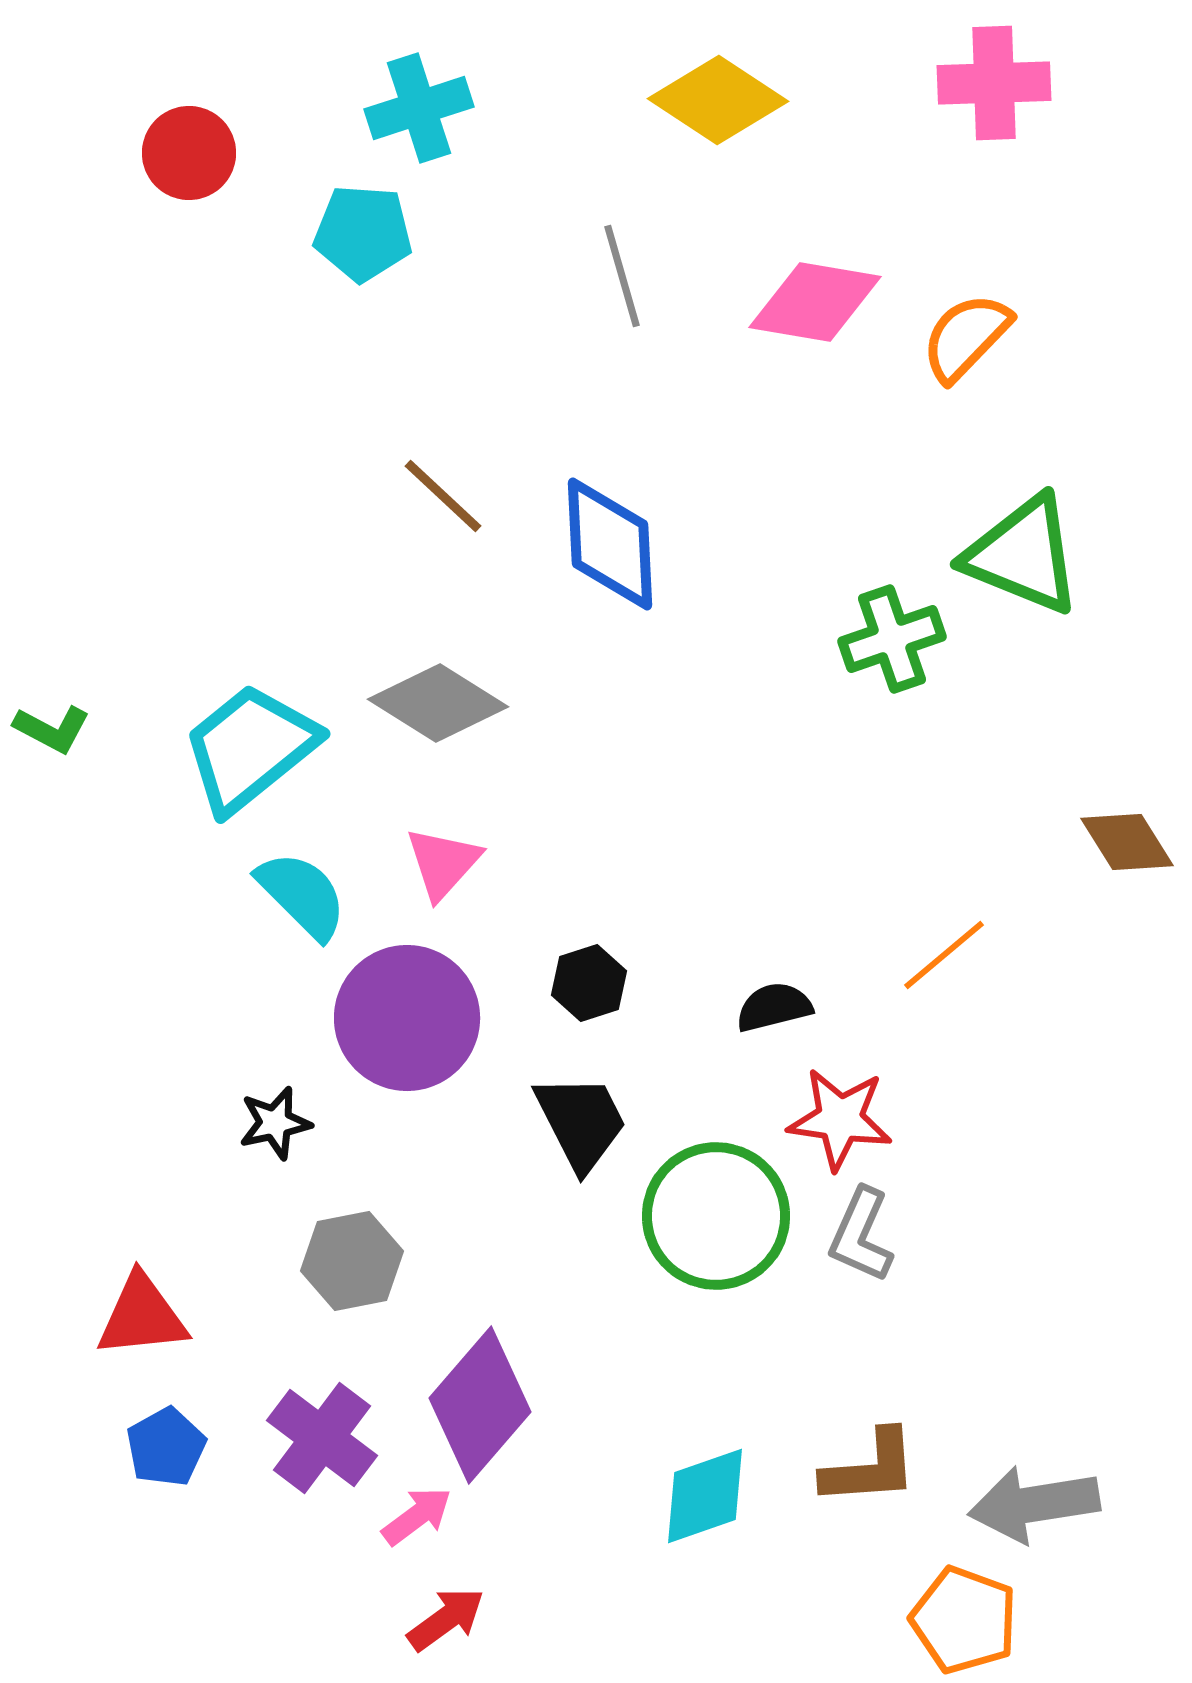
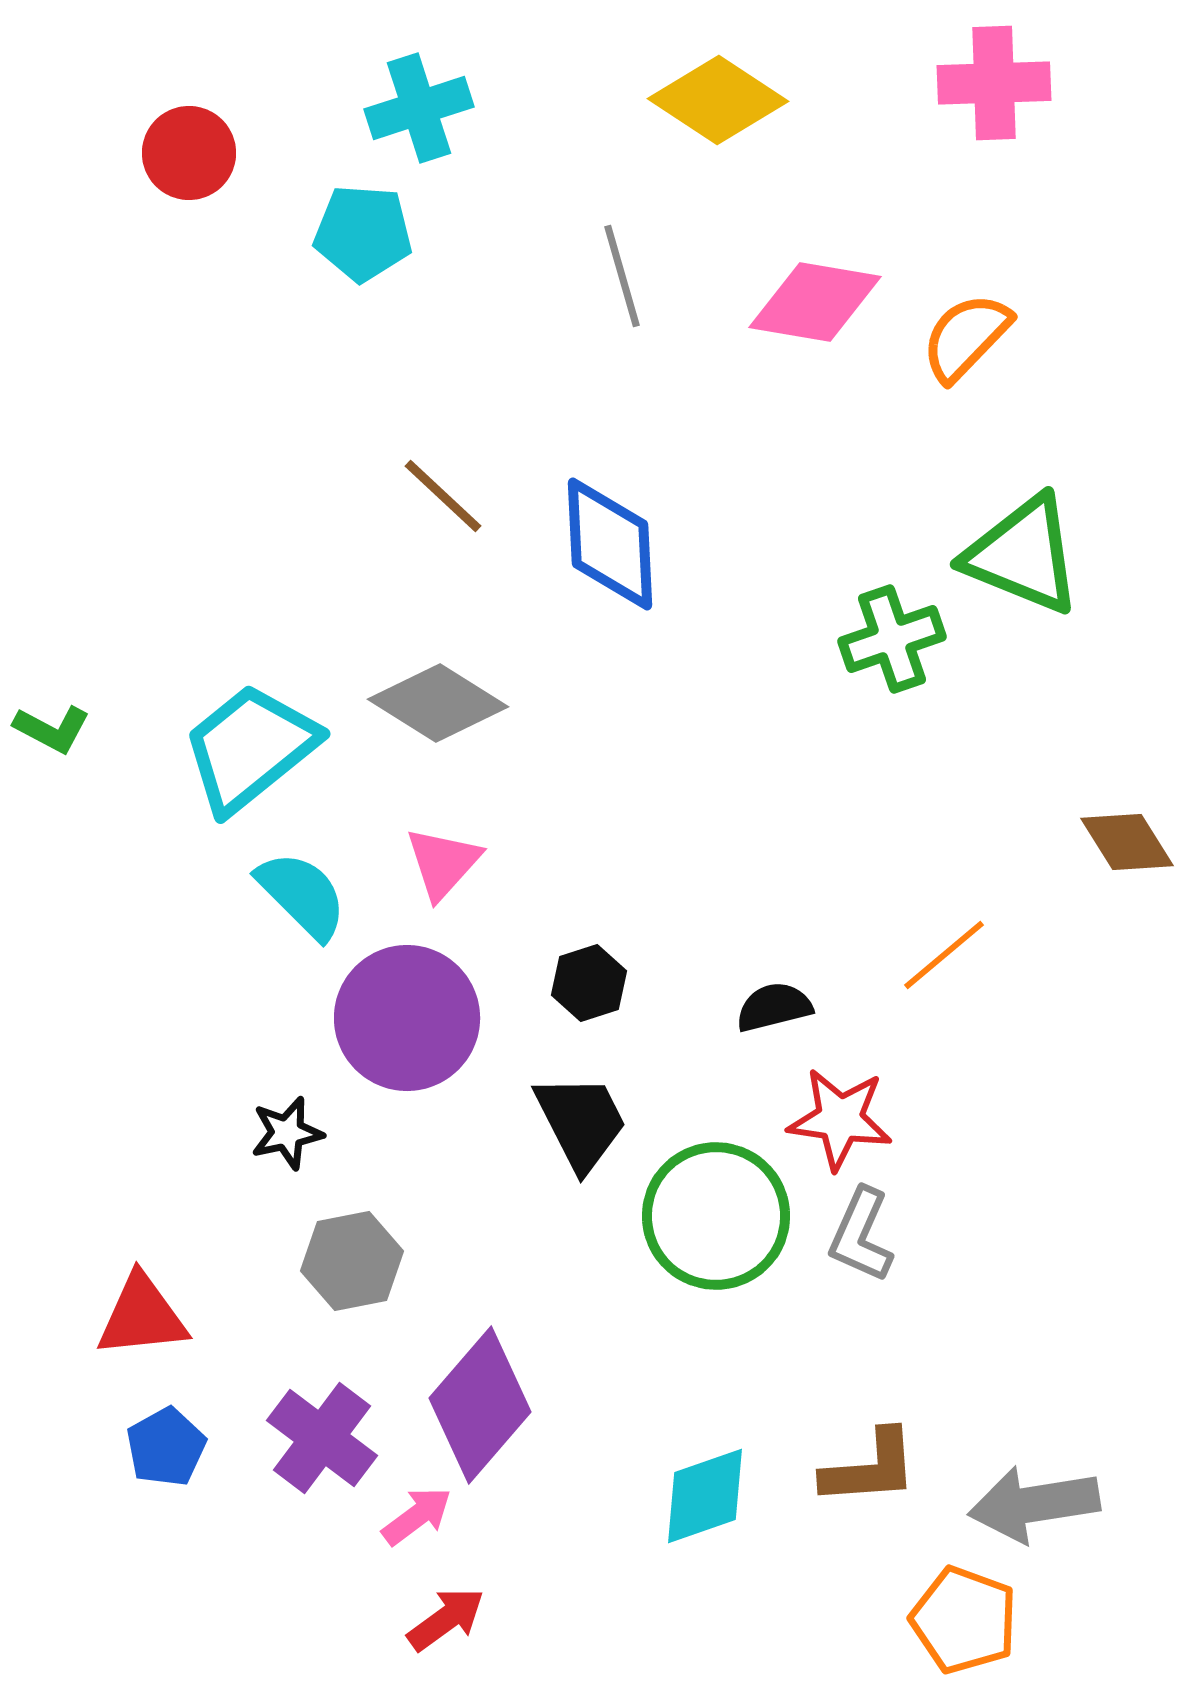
black star: moved 12 px right, 10 px down
